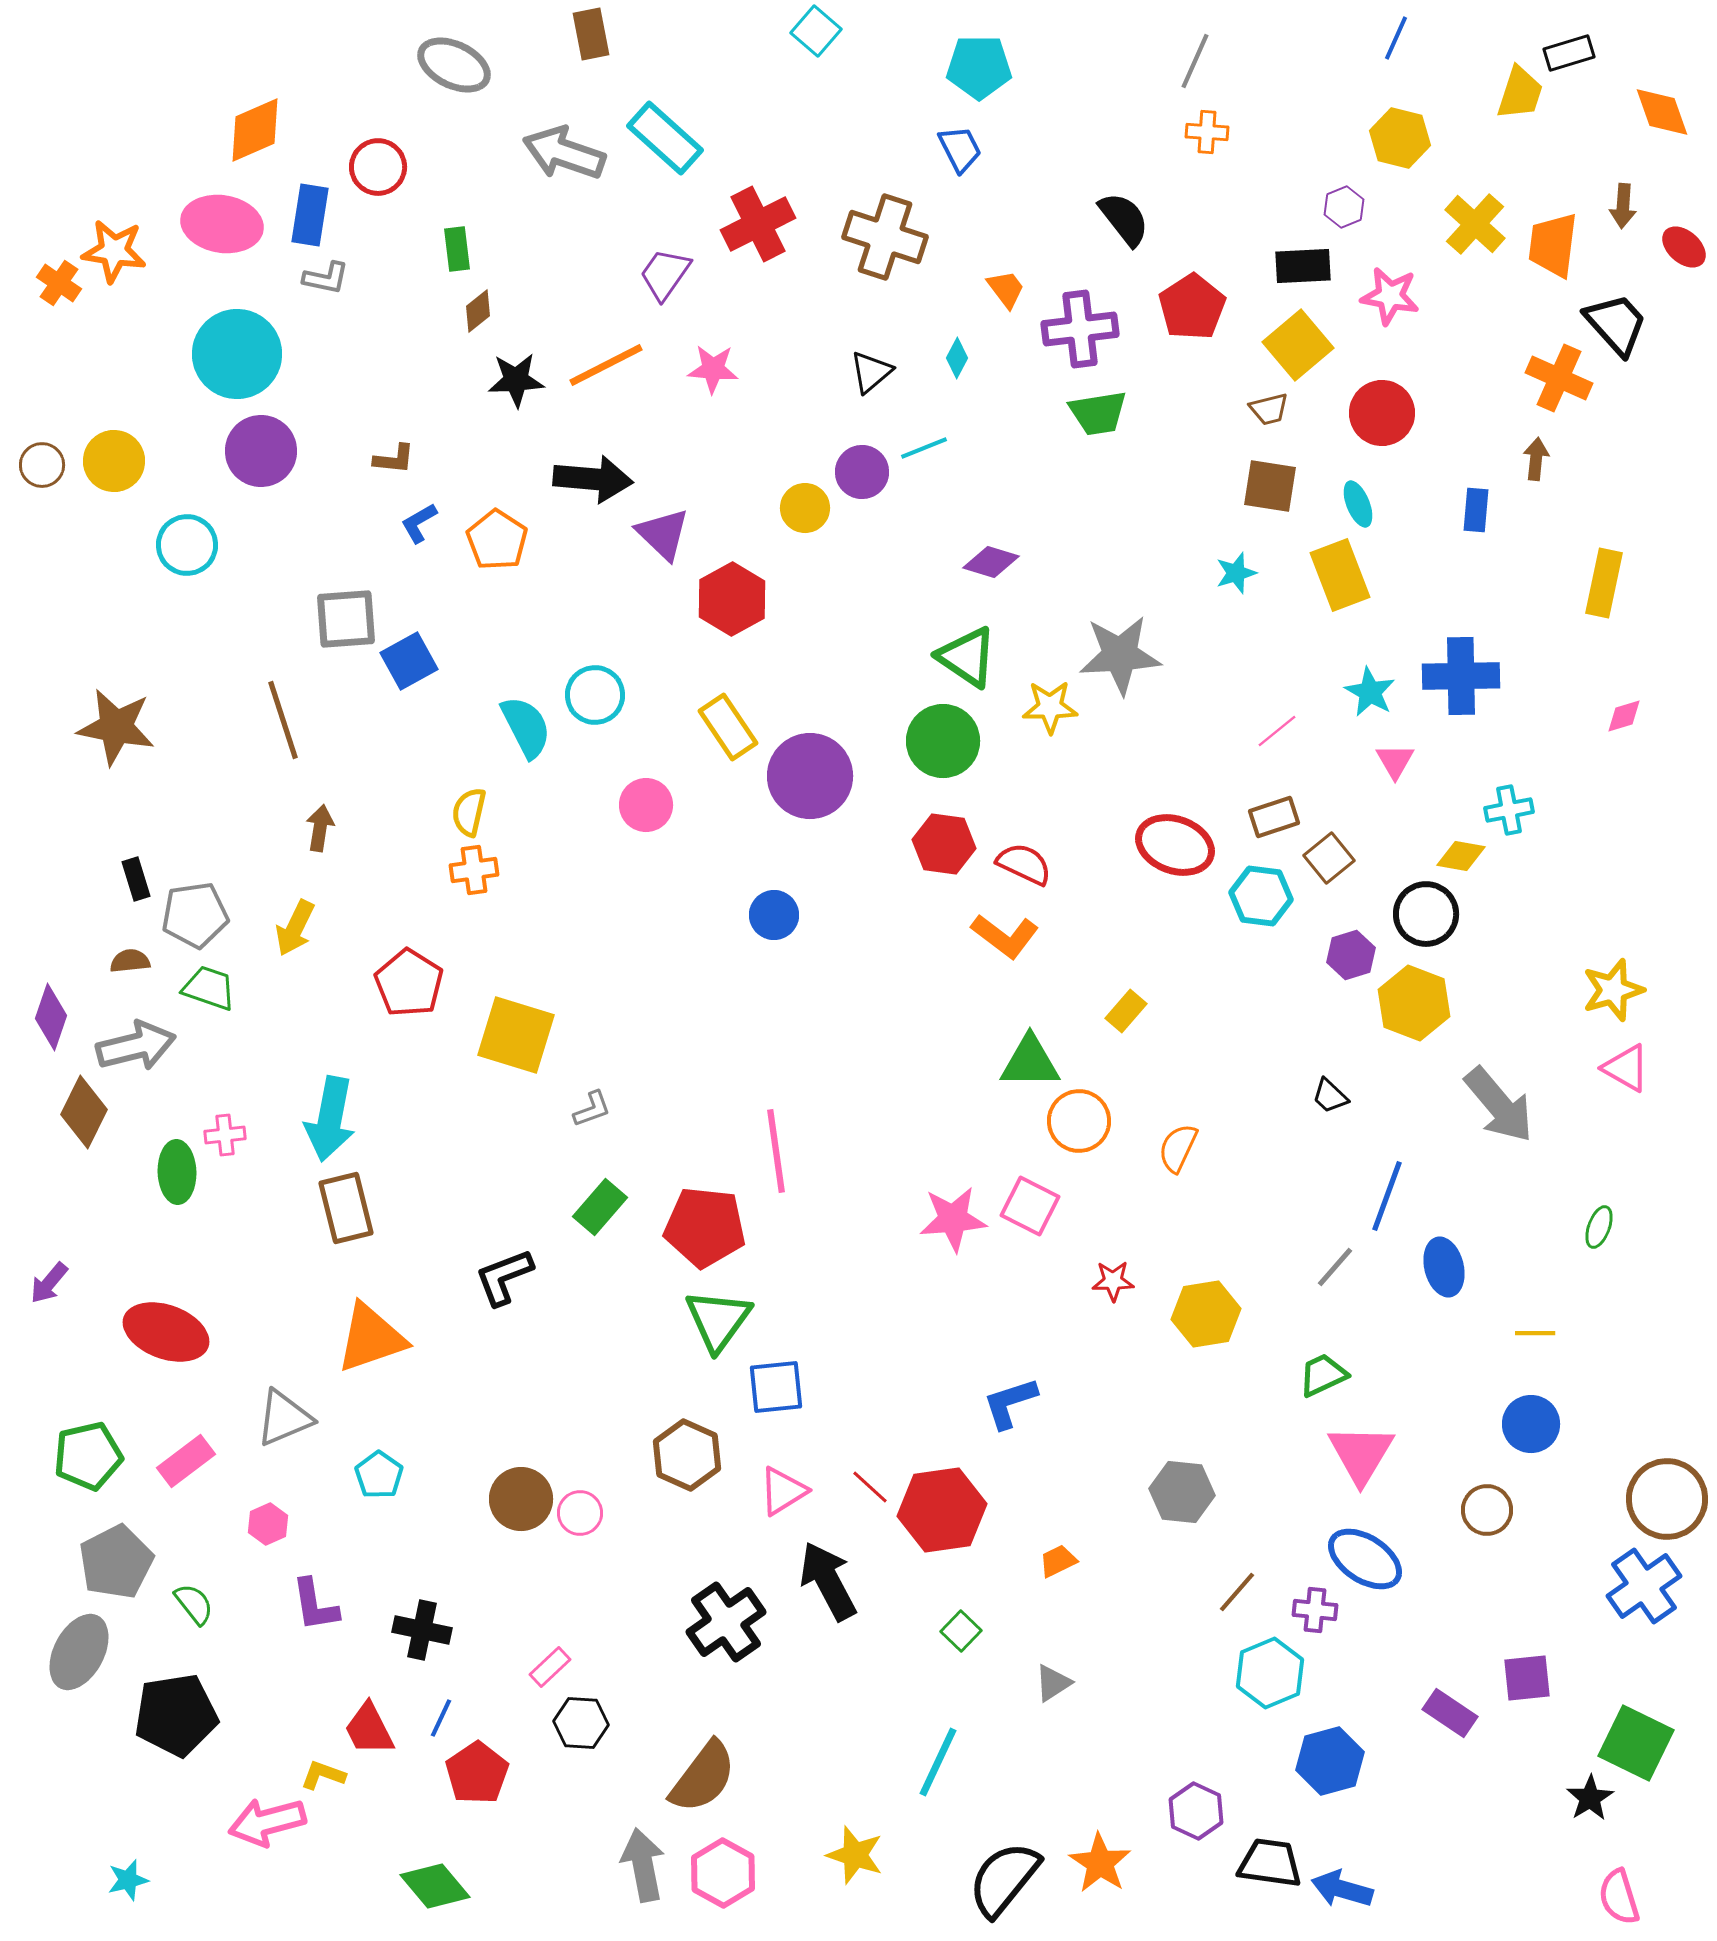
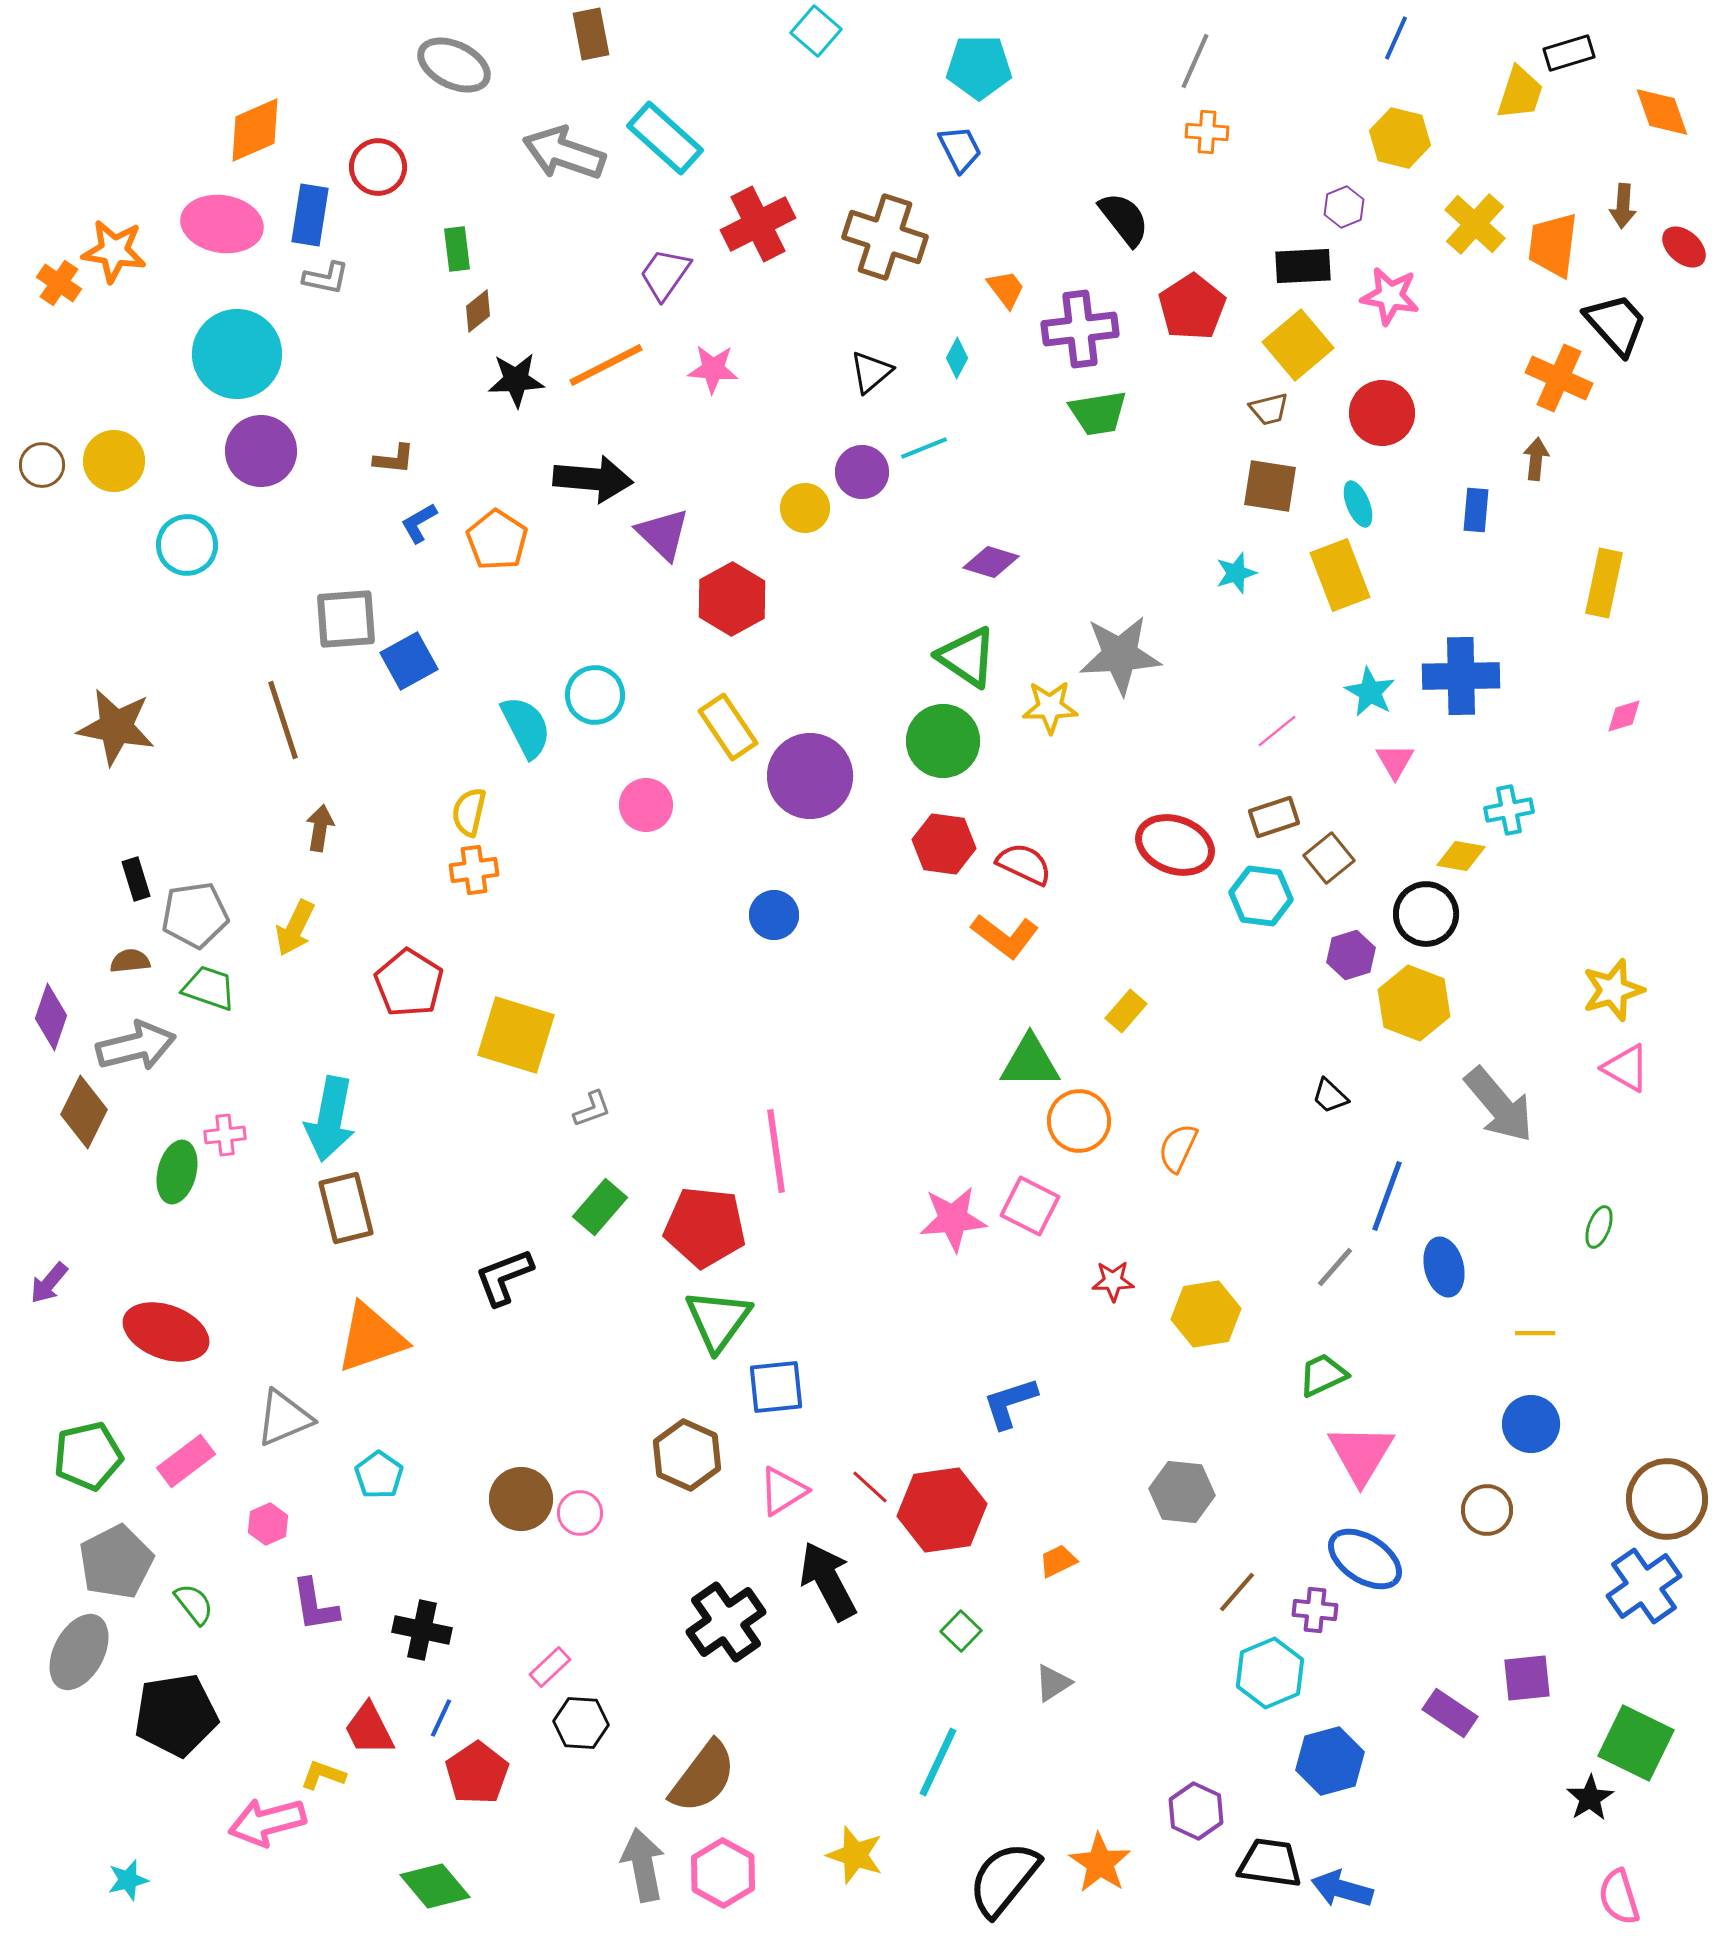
green ellipse at (177, 1172): rotated 16 degrees clockwise
